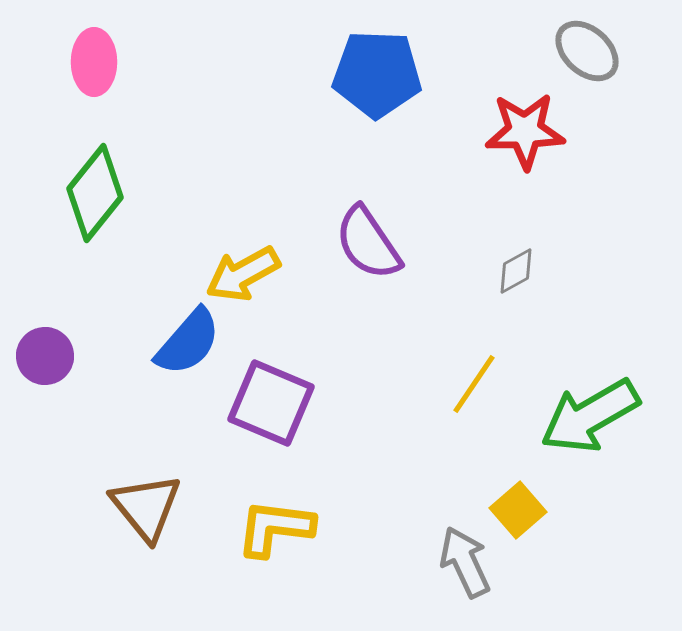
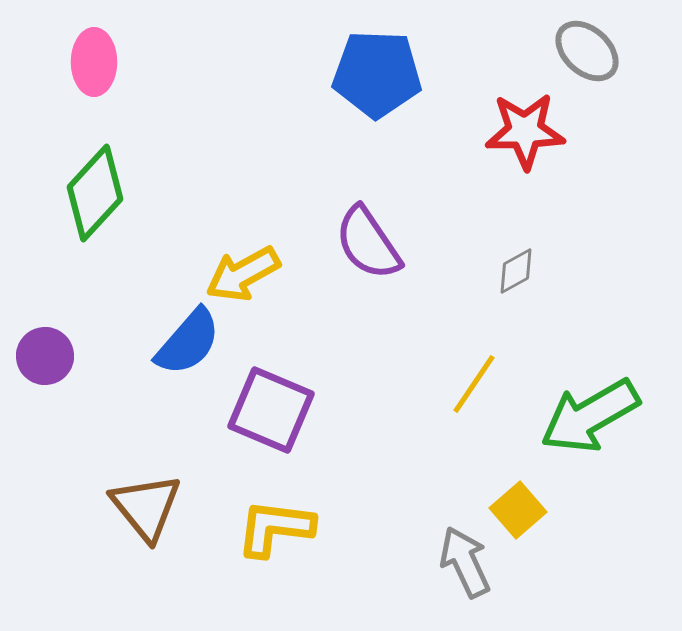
green diamond: rotated 4 degrees clockwise
purple square: moved 7 px down
